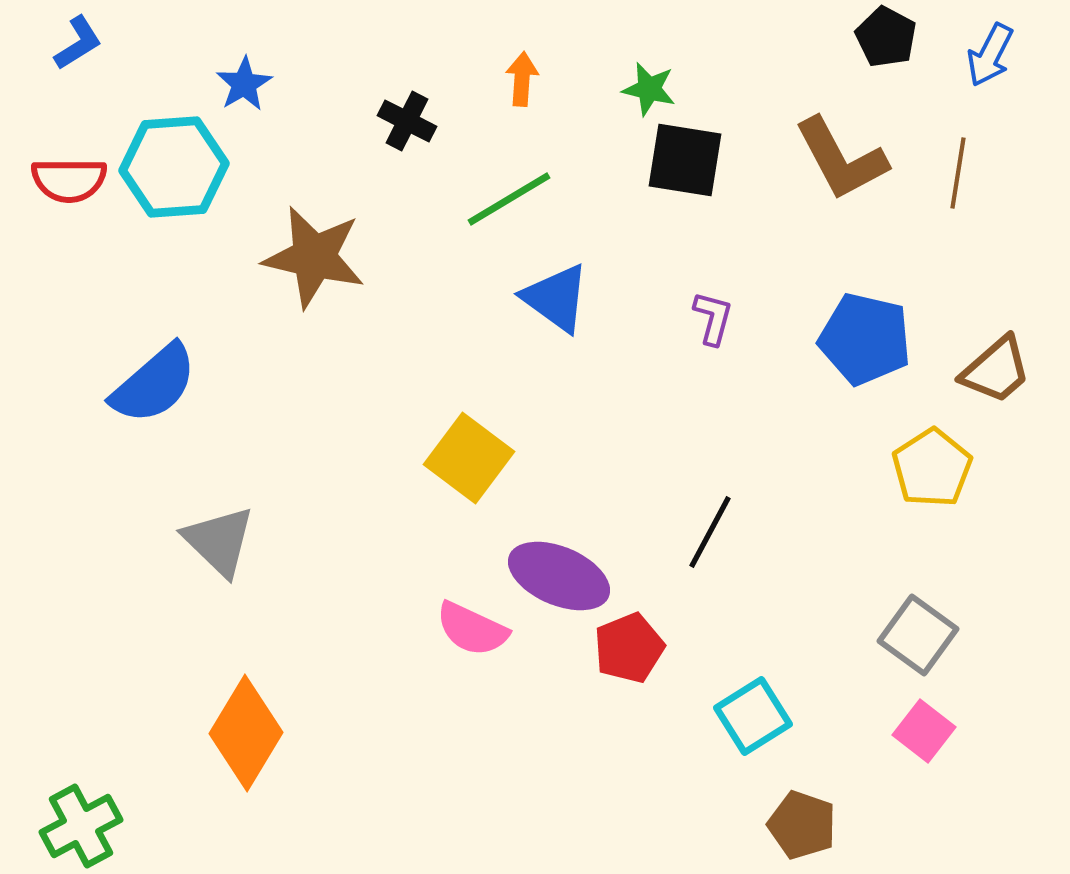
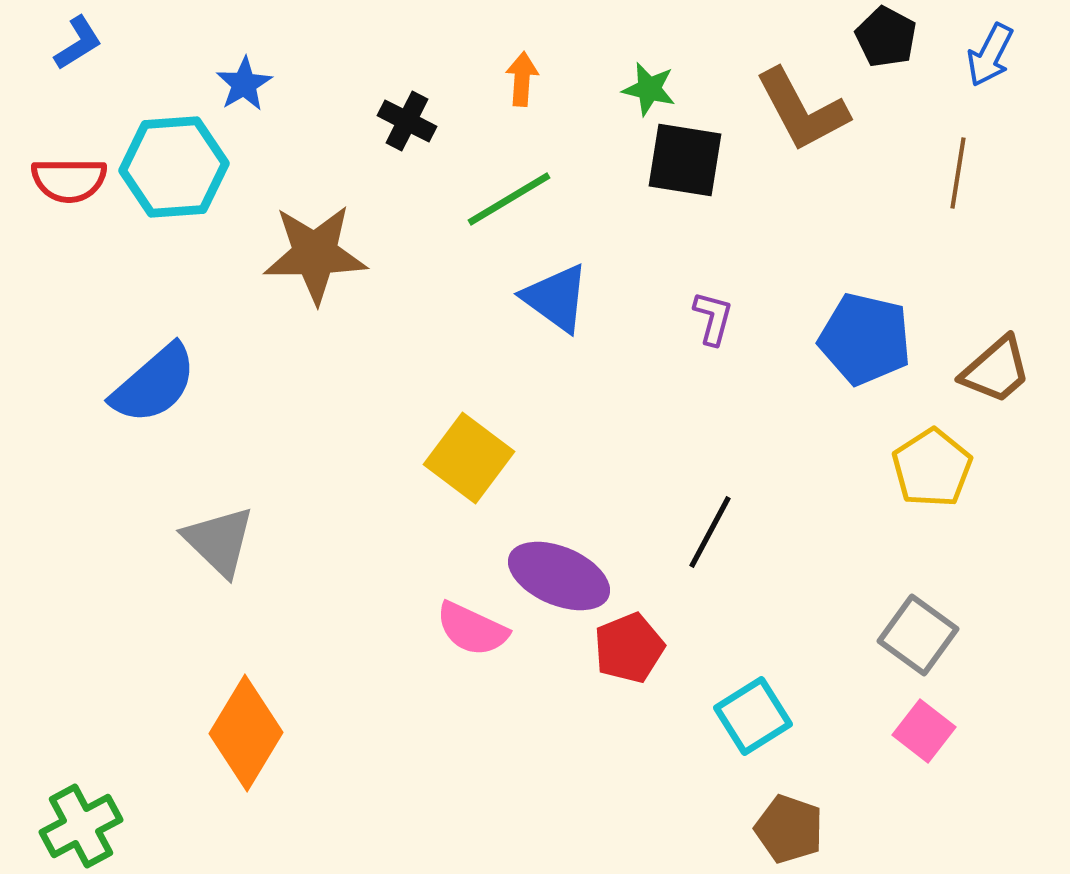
brown L-shape: moved 39 px left, 49 px up
brown star: moved 1 px right, 3 px up; rotated 14 degrees counterclockwise
brown pentagon: moved 13 px left, 4 px down
